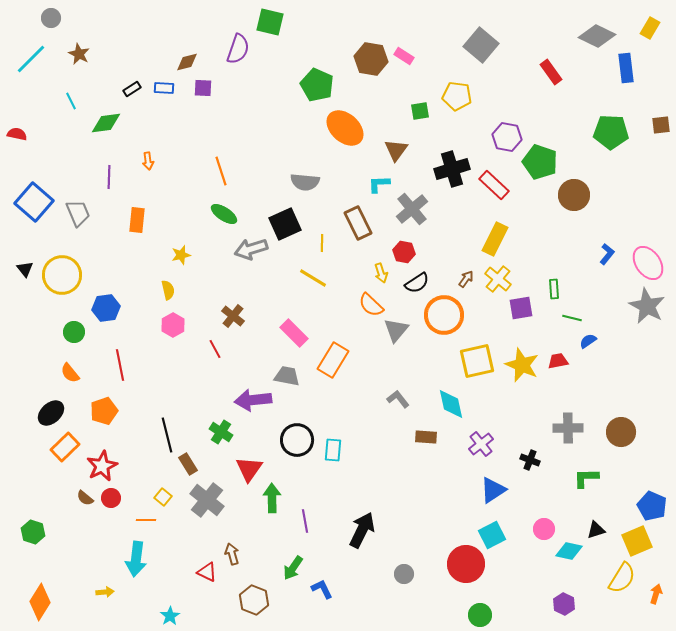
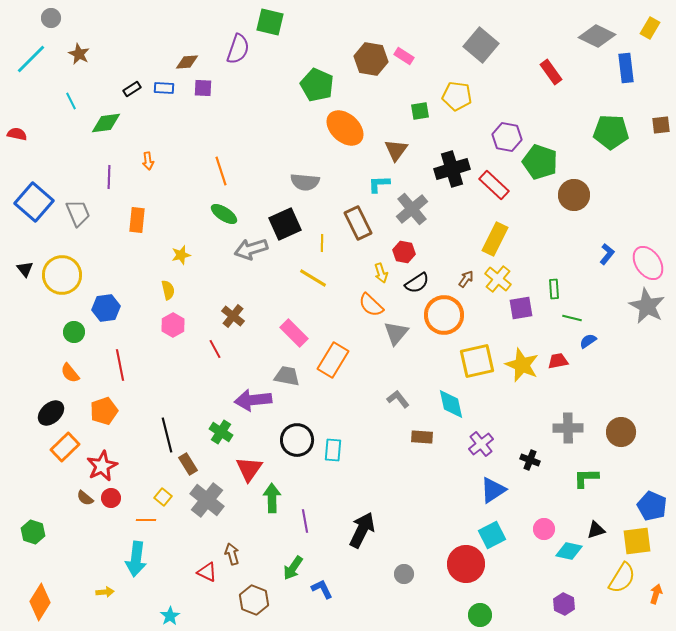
brown diamond at (187, 62): rotated 10 degrees clockwise
gray triangle at (396, 330): moved 3 px down
brown rectangle at (426, 437): moved 4 px left
yellow square at (637, 541): rotated 16 degrees clockwise
